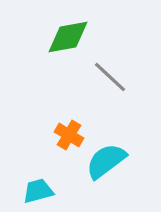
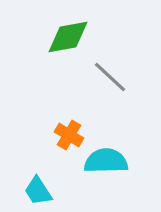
cyan semicircle: rotated 36 degrees clockwise
cyan trapezoid: rotated 108 degrees counterclockwise
